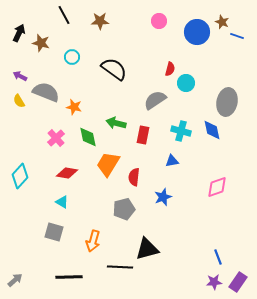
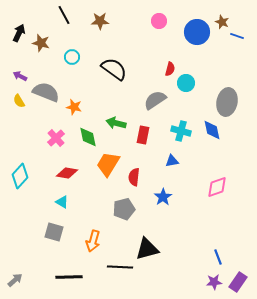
blue star at (163, 197): rotated 12 degrees counterclockwise
